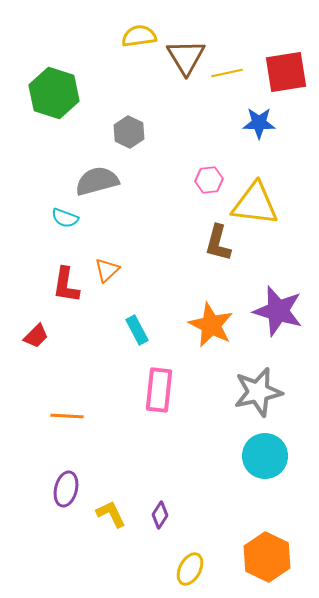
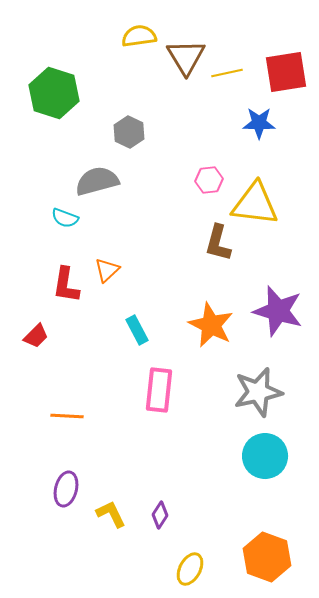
orange hexagon: rotated 6 degrees counterclockwise
